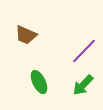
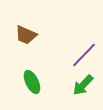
purple line: moved 4 px down
green ellipse: moved 7 px left
